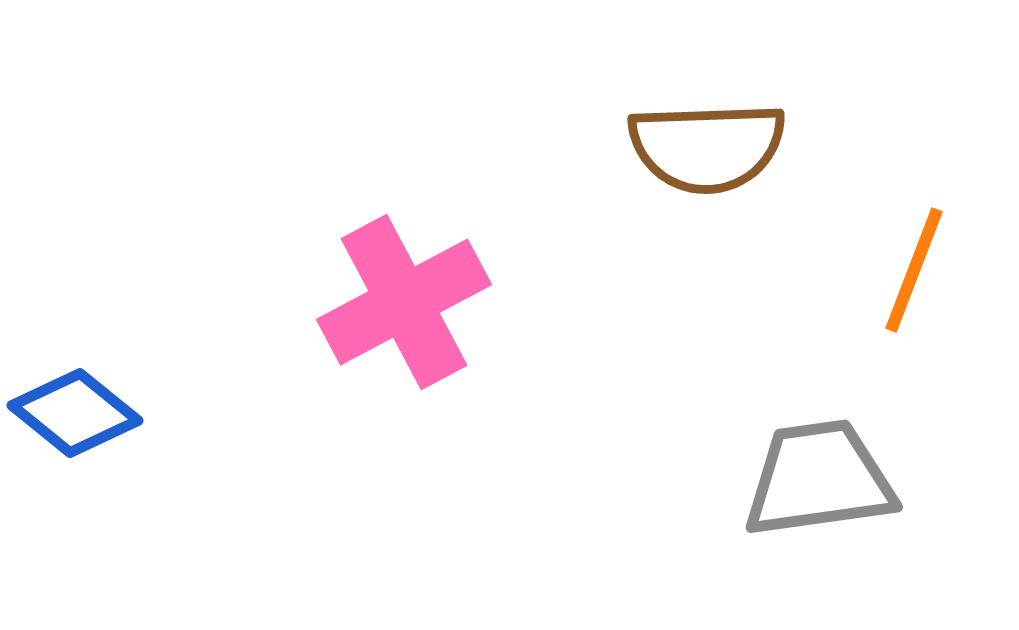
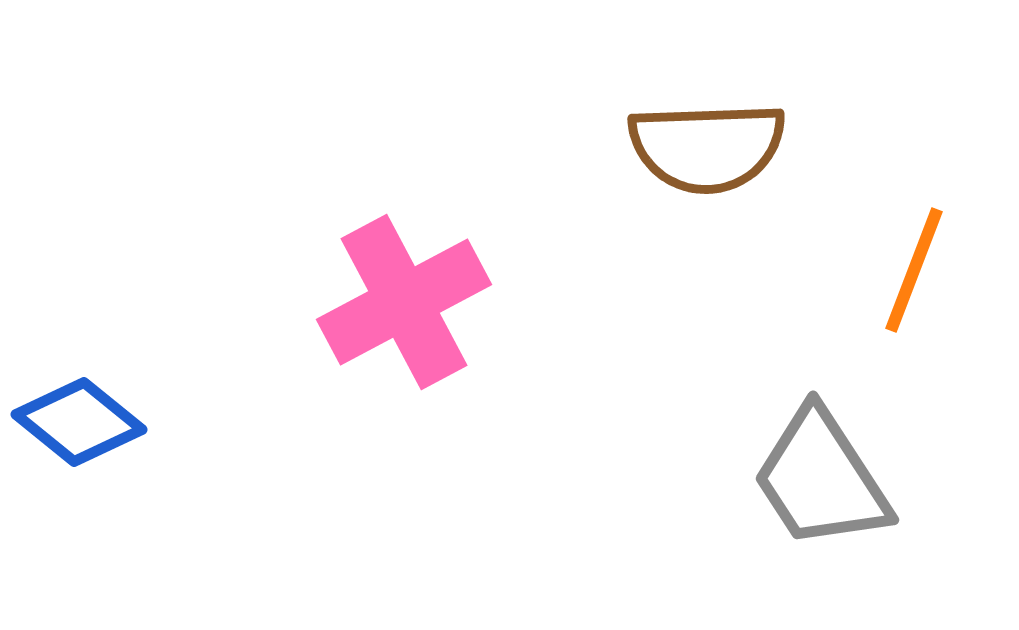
blue diamond: moved 4 px right, 9 px down
gray trapezoid: moved 2 px right; rotated 115 degrees counterclockwise
